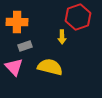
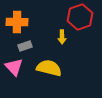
red hexagon: moved 2 px right
yellow semicircle: moved 1 px left, 1 px down
